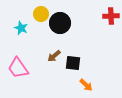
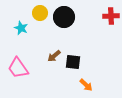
yellow circle: moved 1 px left, 1 px up
black circle: moved 4 px right, 6 px up
black square: moved 1 px up
